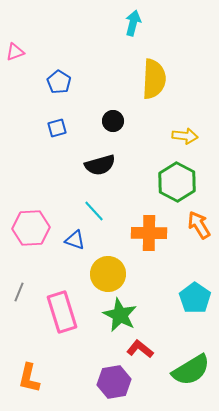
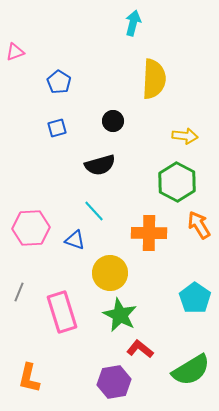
yellow circle: moved 2 px right, 1 px up
